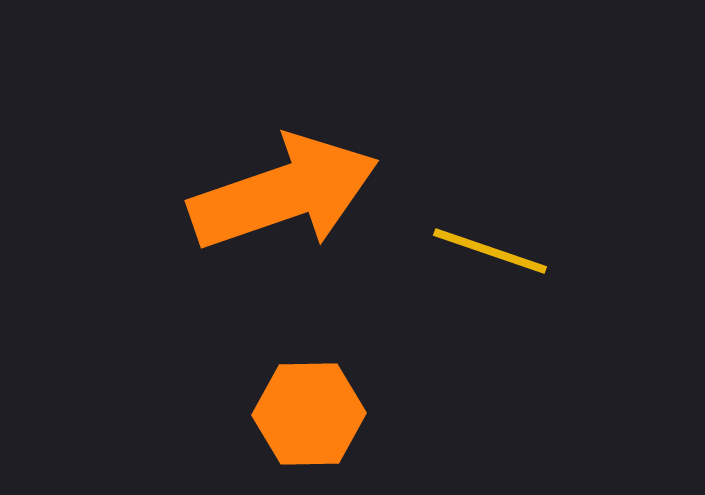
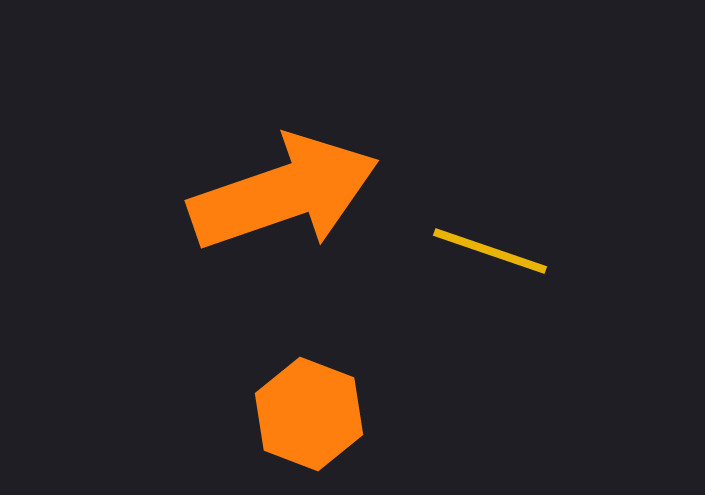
orange hexagon: rotated 22 degrees clockwise
